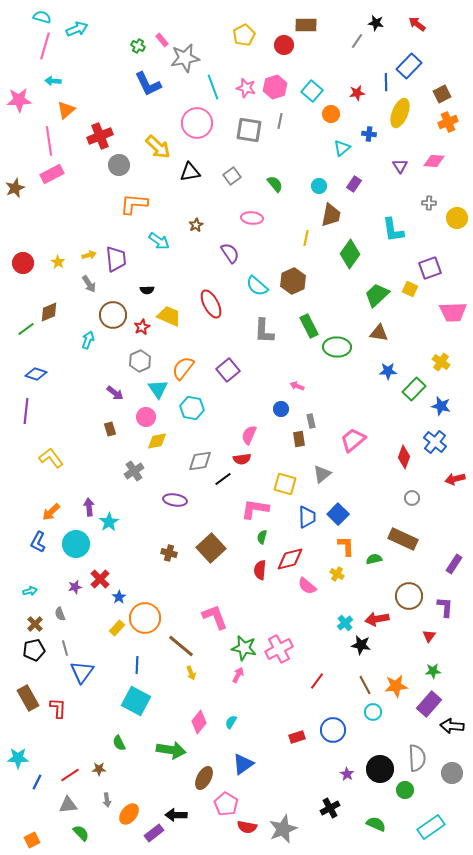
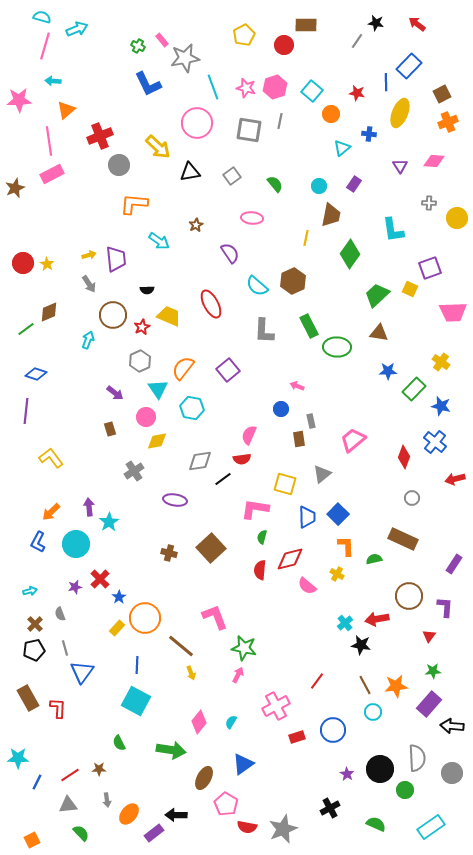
red star at (357, 93): rotated 21 degrees clockwise
yellow star at (58, 262): moved 11 px left, 2 px down
pink cross at (279, 649): moved 3 px left, 57 px down
